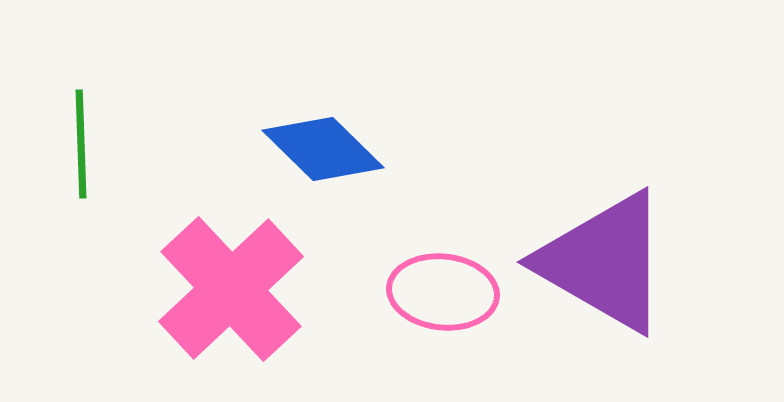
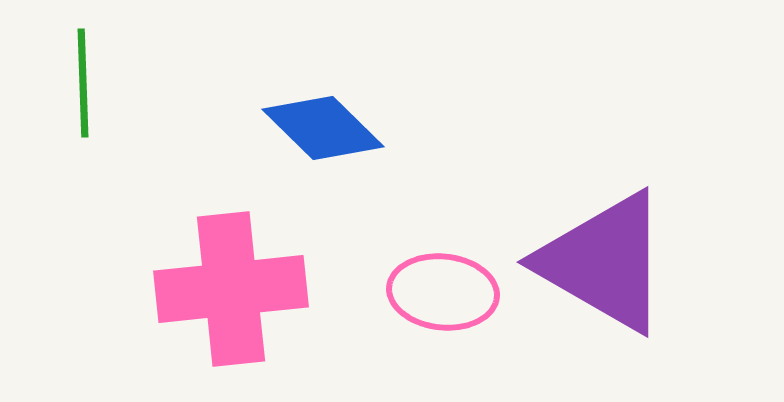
green line: moved 2 px right, 61 px up
blue diamond: moved 21 px up
pink cross: rotated 37 degrees clockwise
